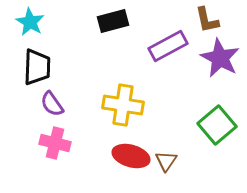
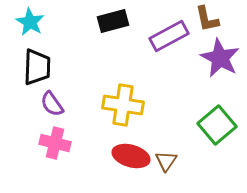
brown L-shape: moved 1 px up
purple rectangle: moved 1 px right, 10 px up
